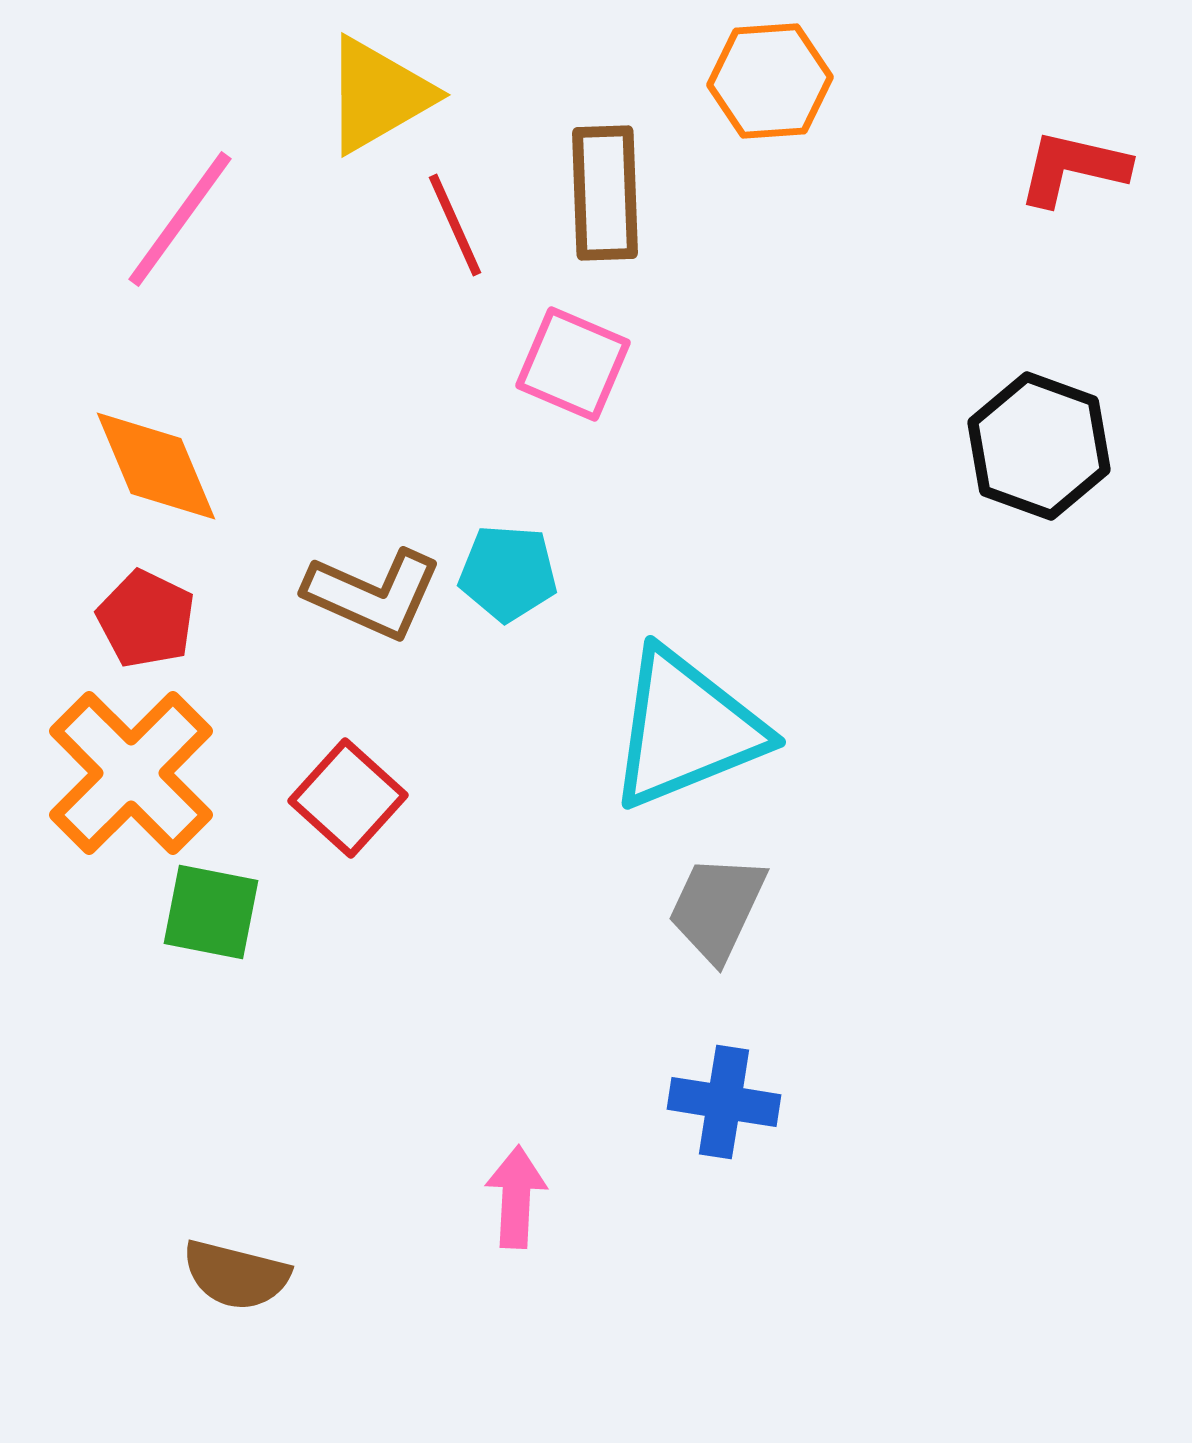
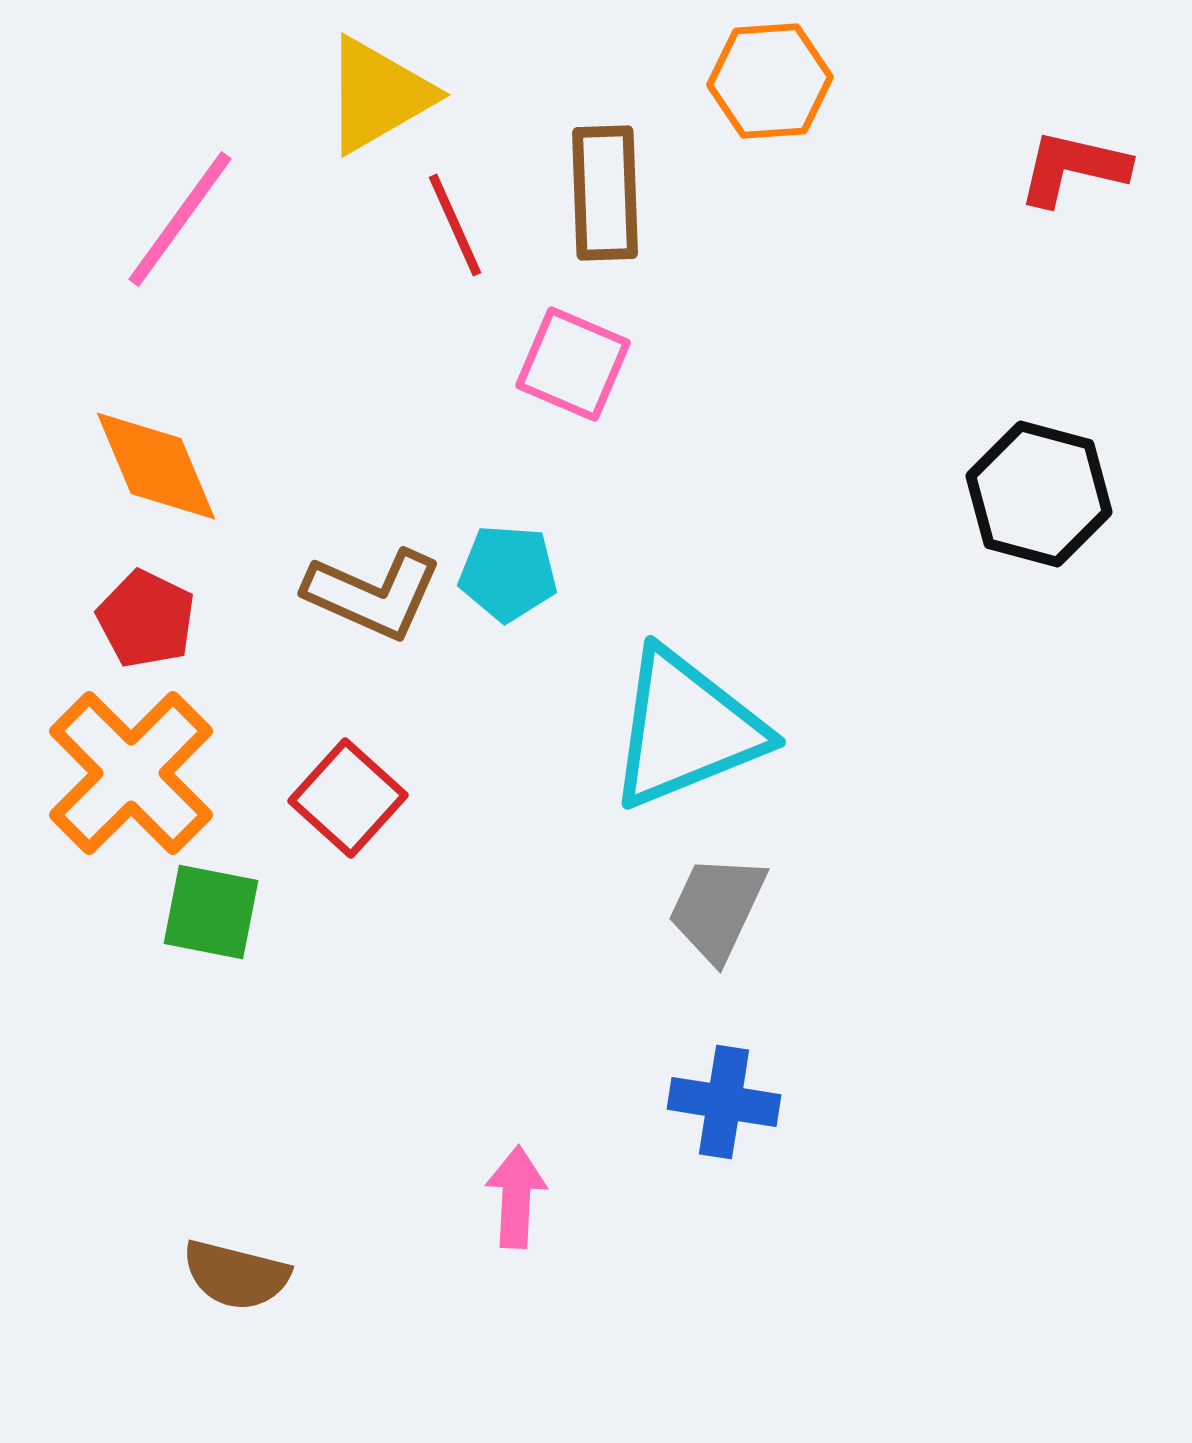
black hexagon: moved 48 px down; rotated 5 degrees counterclockwise
